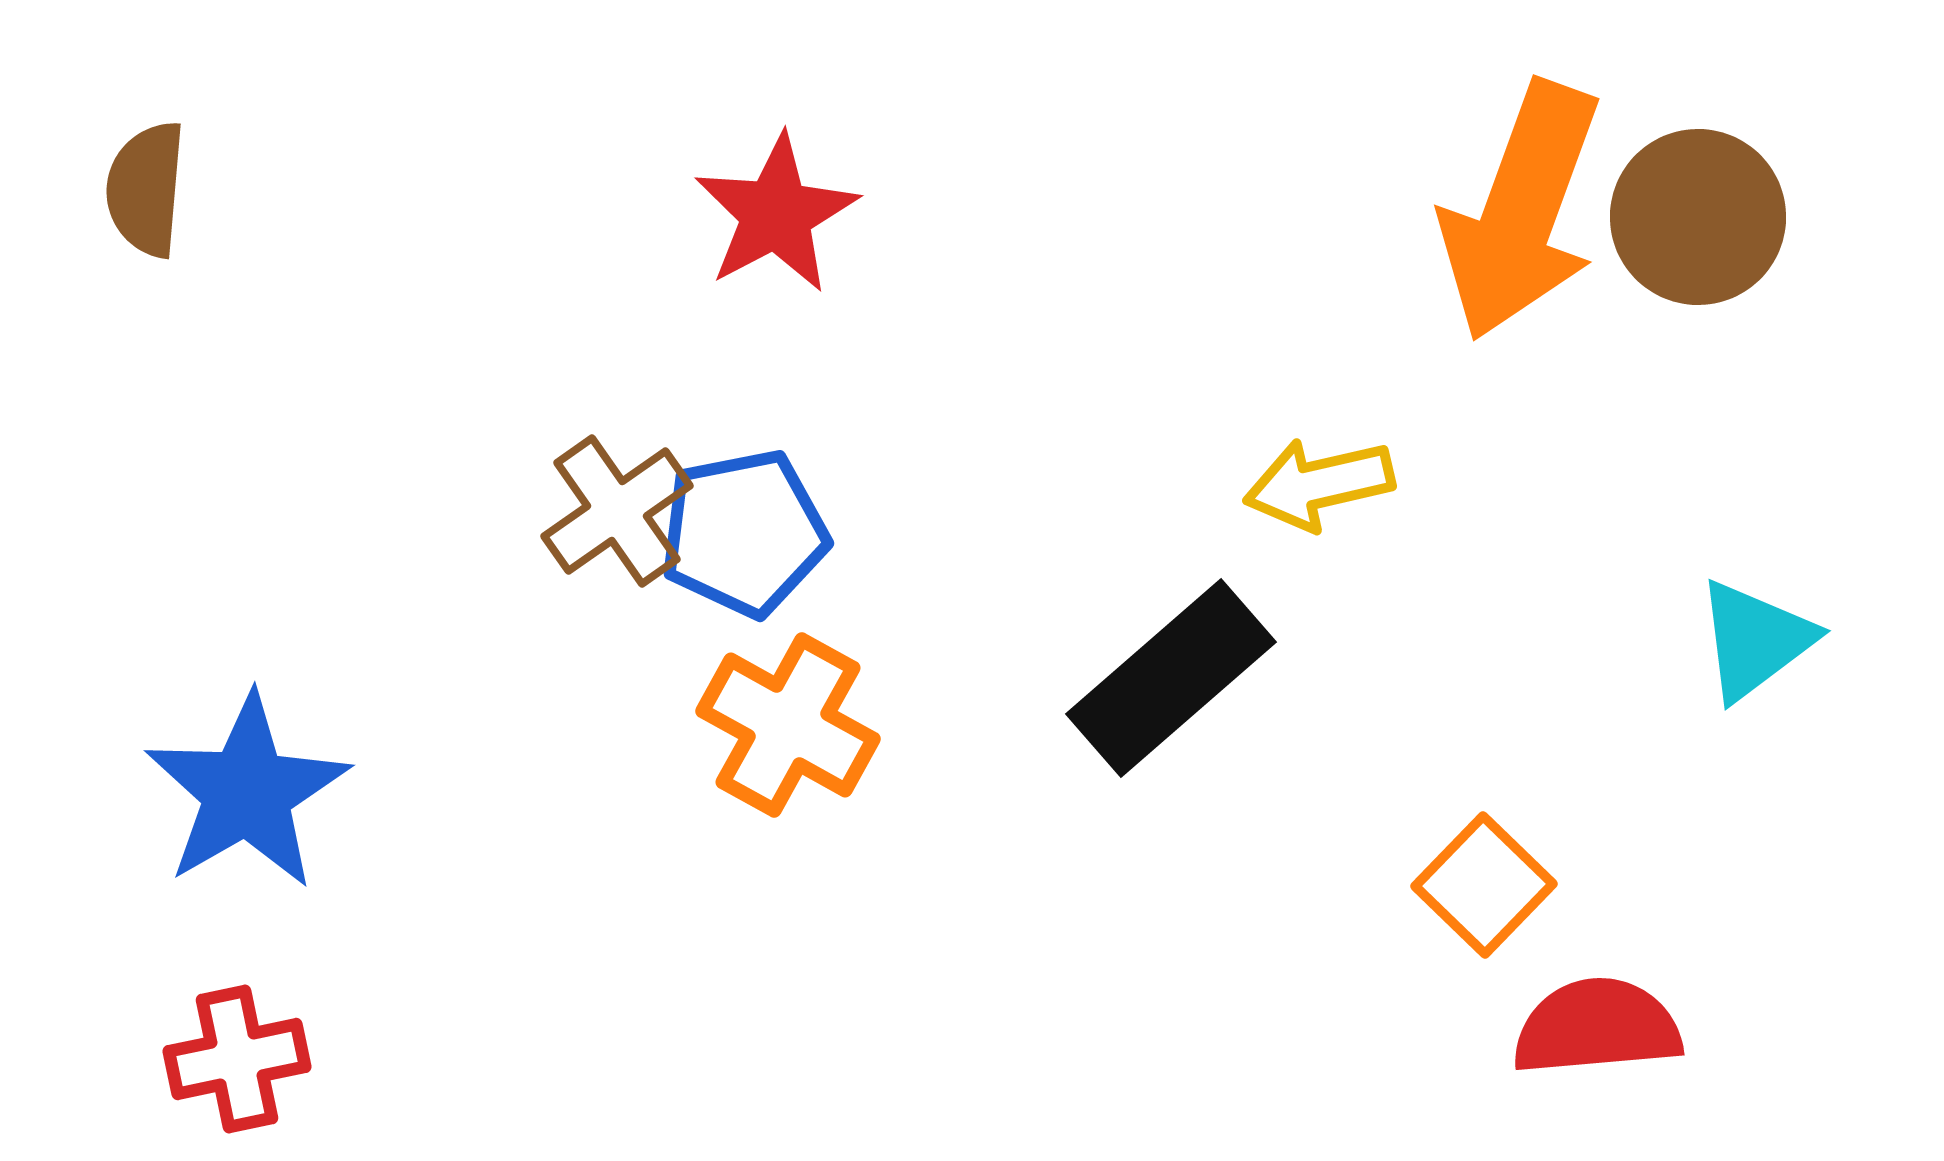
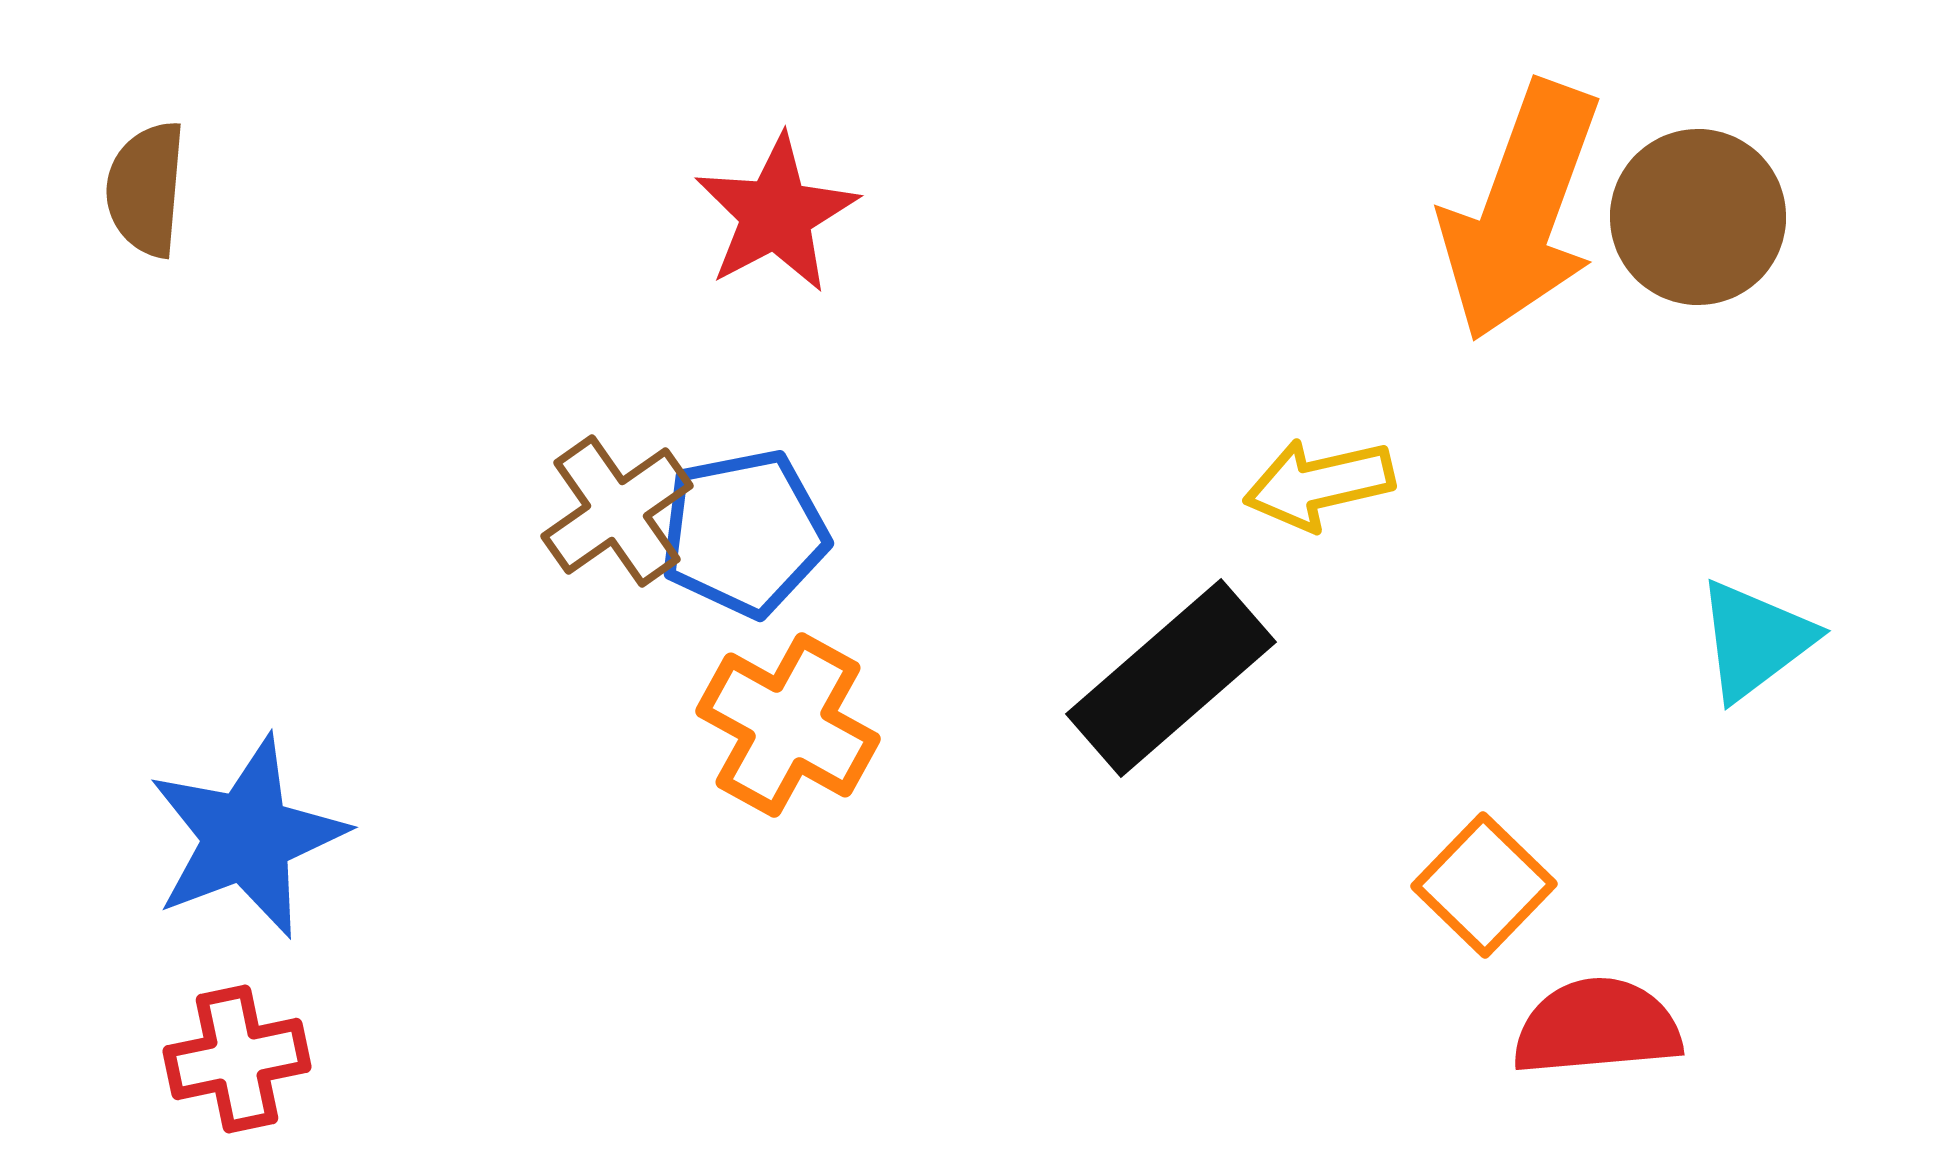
blue star: moved 45 px down; rotated 9 degrees clockwise
